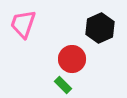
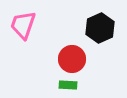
pink trapezoid: moved 1 px down
green rectangle: moved 5 px right; rotated 42 degrees counterclockwise
